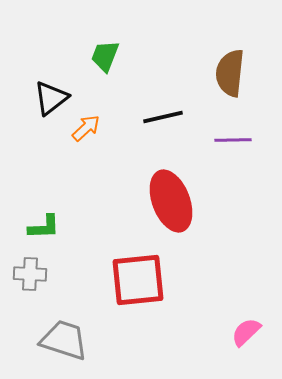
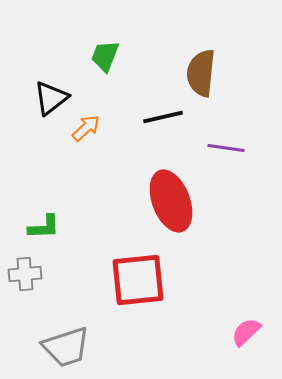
brown semicircle: moved 29 px left
purple line: moved 7 px left, 8 px down; rotated 9 degrees clockwise
gray cross: moved 5 px left; rotated 8 degrees counterclockwise
gray trapezoid: moved 2 px right, 7 px down; rotated 144 degrees clockwise
